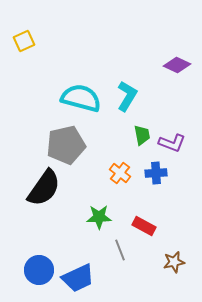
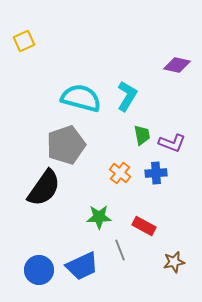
purple diamond: rotated 12 degrees counterclockwise
gray pentagon: rotated 6 degrees counterclockwise
blue trapezoid: moved 4 px right, 12 px up
